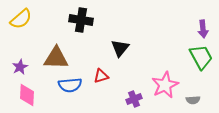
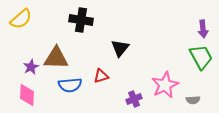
purple star: moved 11 px right
